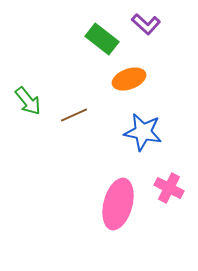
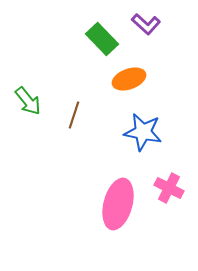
green rectangle: rotated 8 degrees clockwise
brown line: rotated 48 degrees counterclockwise
